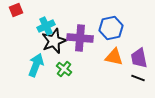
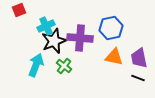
red square: moved 3 px right
green cross: moved 3 px up
